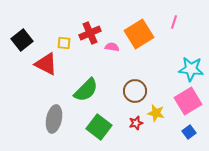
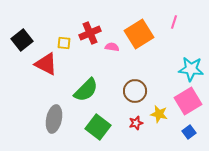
yellow star: moved 3 px right, 1 px down
green square: moved 1 px left
